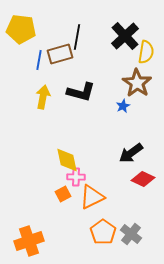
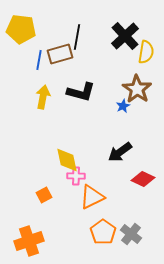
brown star: moved 6 px down
black arrow: moved 11 px left, 1 px up
pink cross: moved 1 px up
orange square: moved 19 px left, 1 px down
